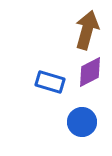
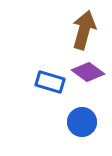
brown arrow: moved 3 px left
purple diamond: moved 2 px left; rotated 64 degrees clockwise
